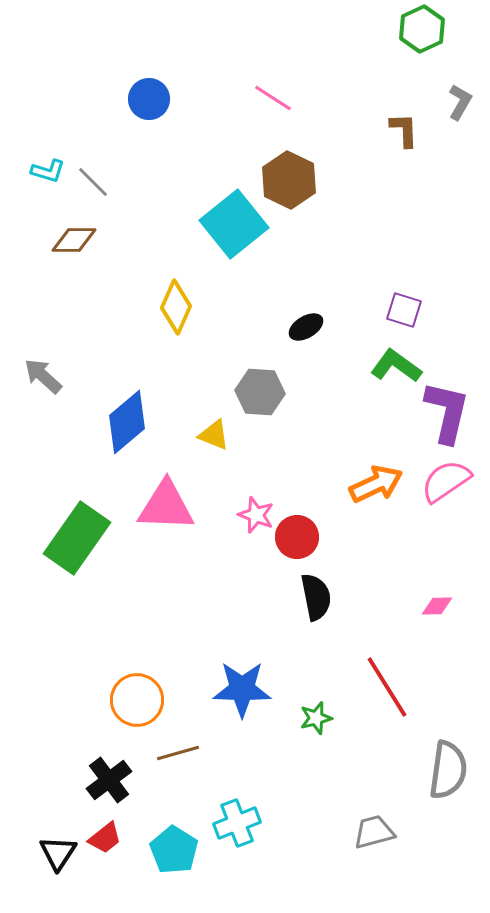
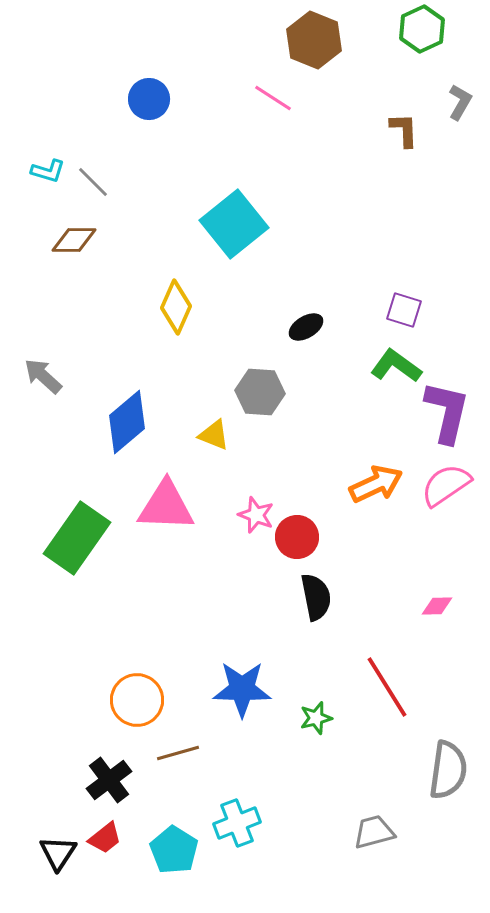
brown hexagon: moved 25 px right, 140 px up; rotated 4 degrees counterclockwise
pink semicircle: moved 4 px down
